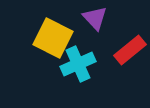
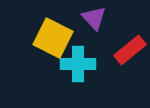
purple triangle: moved 1 px left
cyan cross: rotated 24 degrees clockwise
